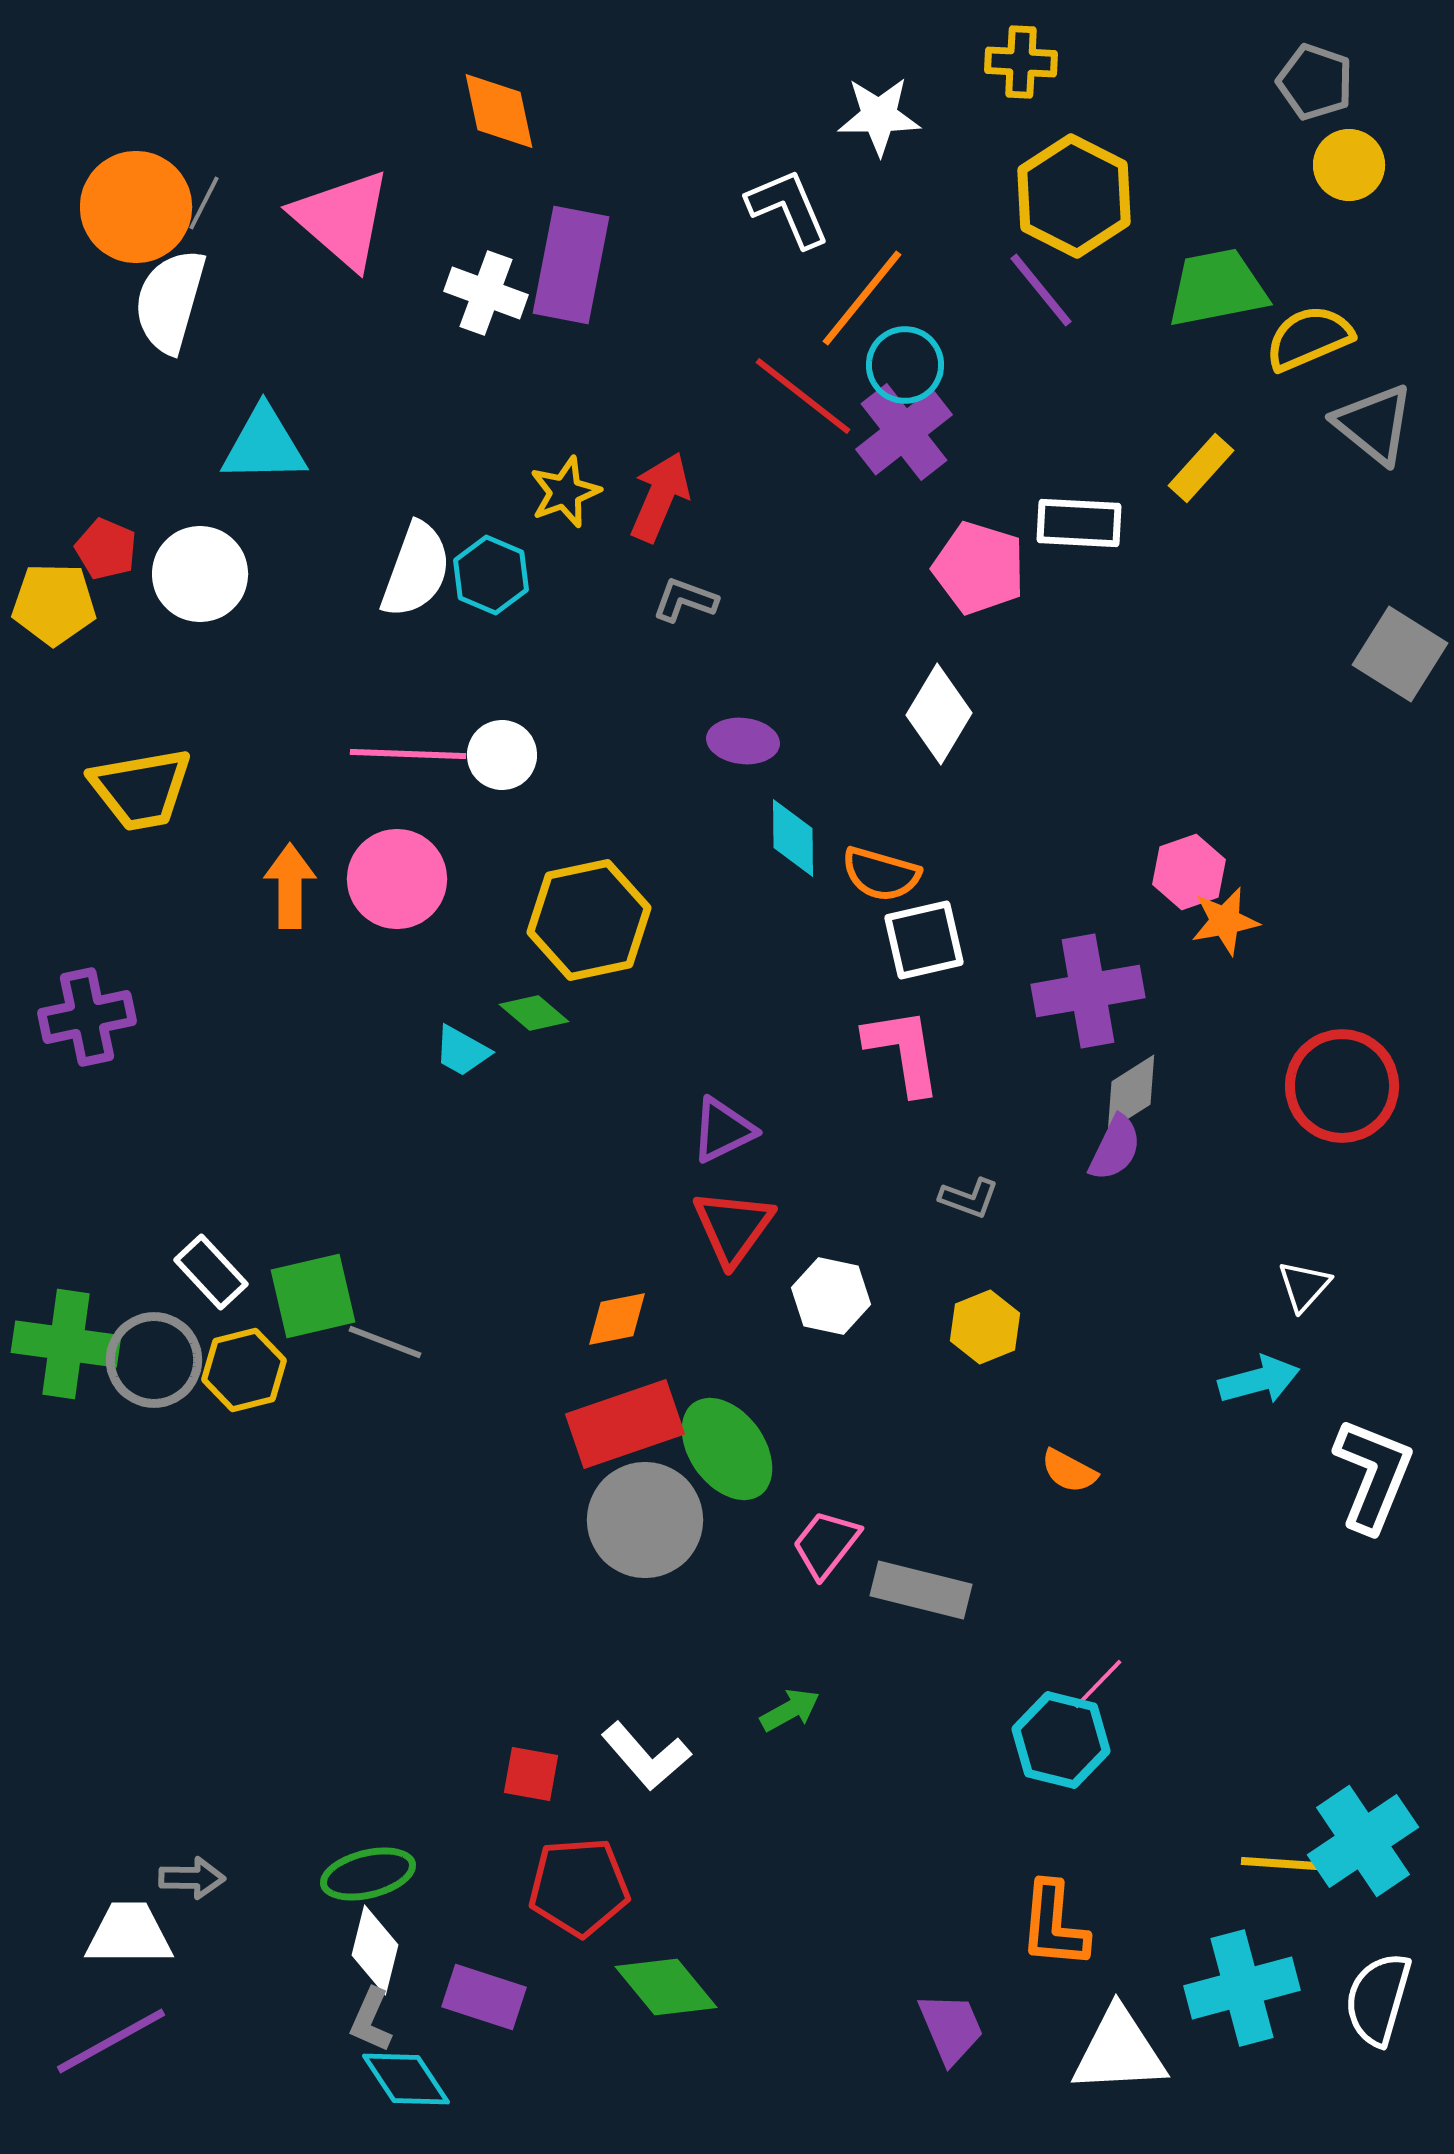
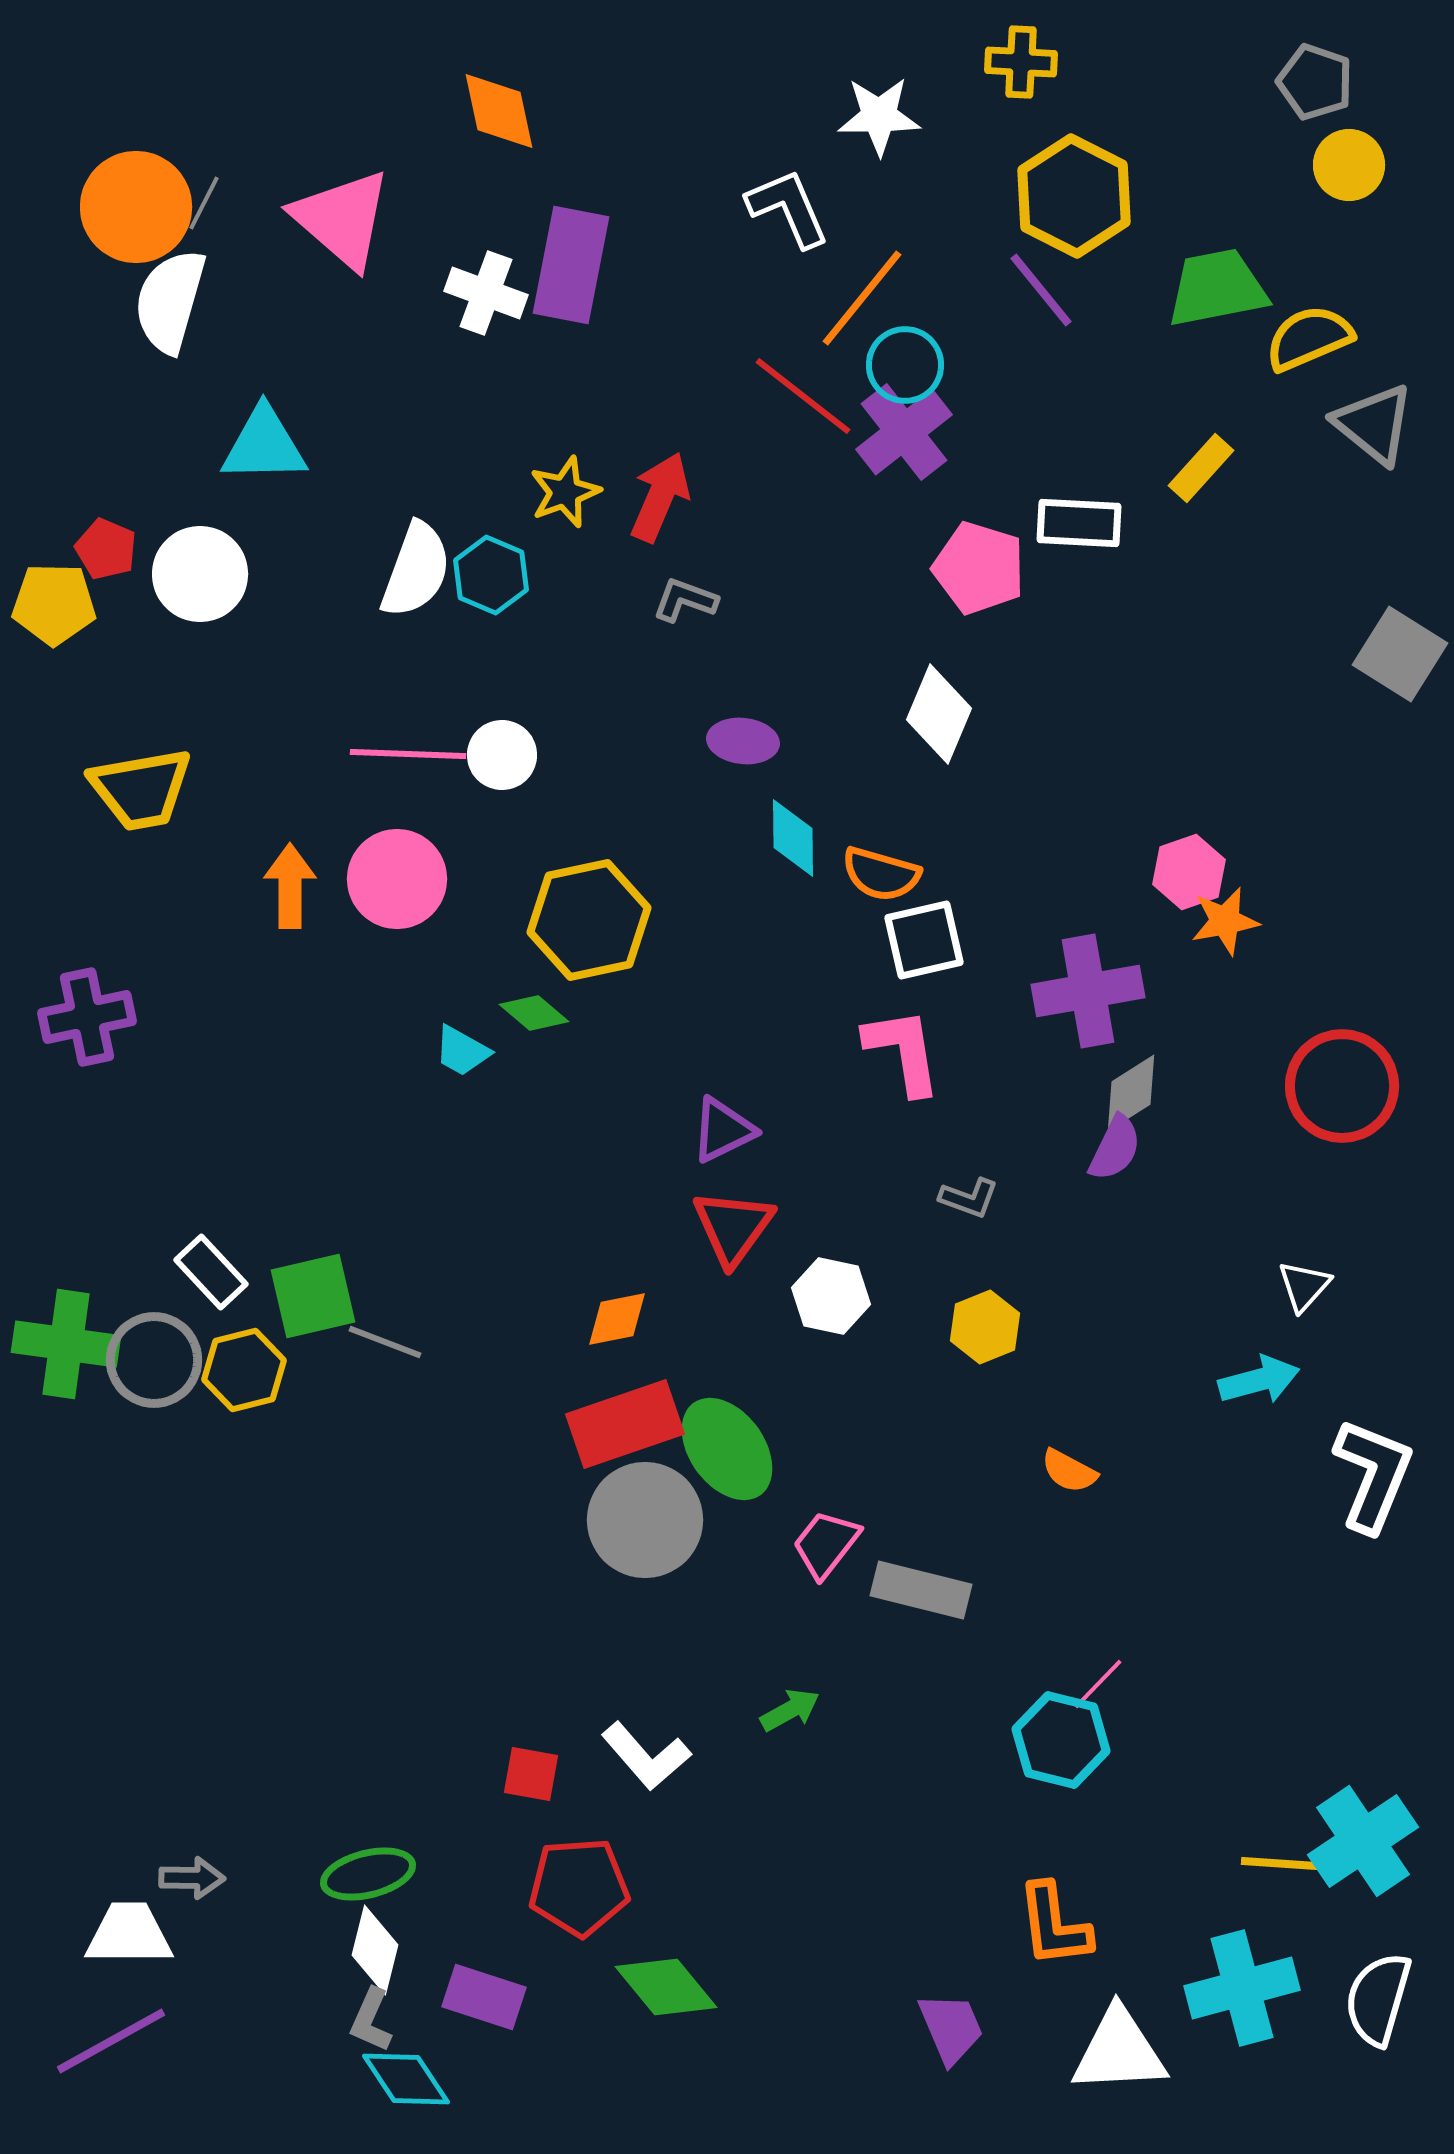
white diamond at (939, 714): rotated 8 degrees counterclockwise
orange L-shape at (1054, 1925): rotated 12 degrees counterclockwise
